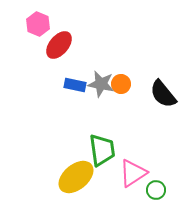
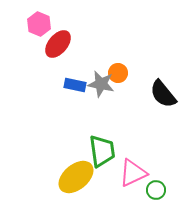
pink hexagon: moved 1 px right
red ellipse: moved 1 px left, 1 px up
orange circle: moved 3 px left, 11 px up
green trapezoid: moved 1 px down
pink triangle: rotated 8 degrees clockwise
